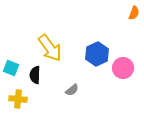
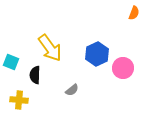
cyan square: moved 6 px up
yellow cross: moved 1 px right, 1 px down
